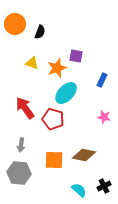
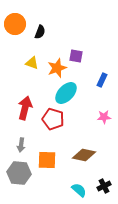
red arrow: rotated 50 degrees clockwise
pink star: rotated 16 degrees counterclockwise
orange square: moved 7 px left
